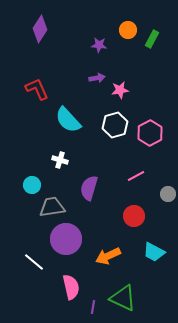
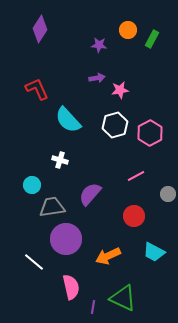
purple semicircle: moved 1 px right, 6 px down; rotated 25 degrees clockwise
